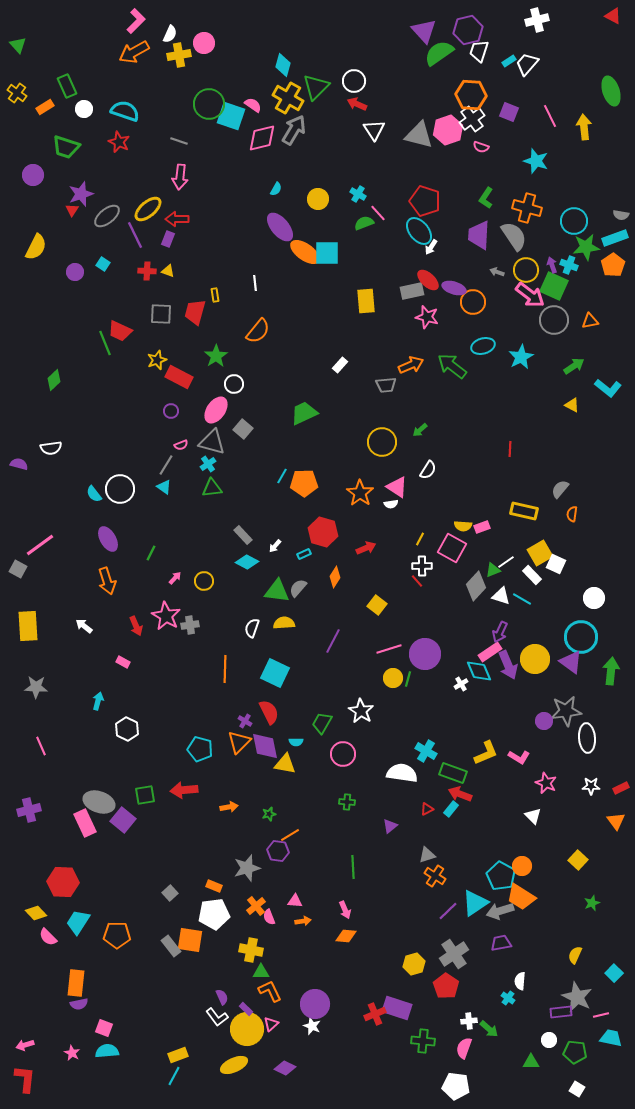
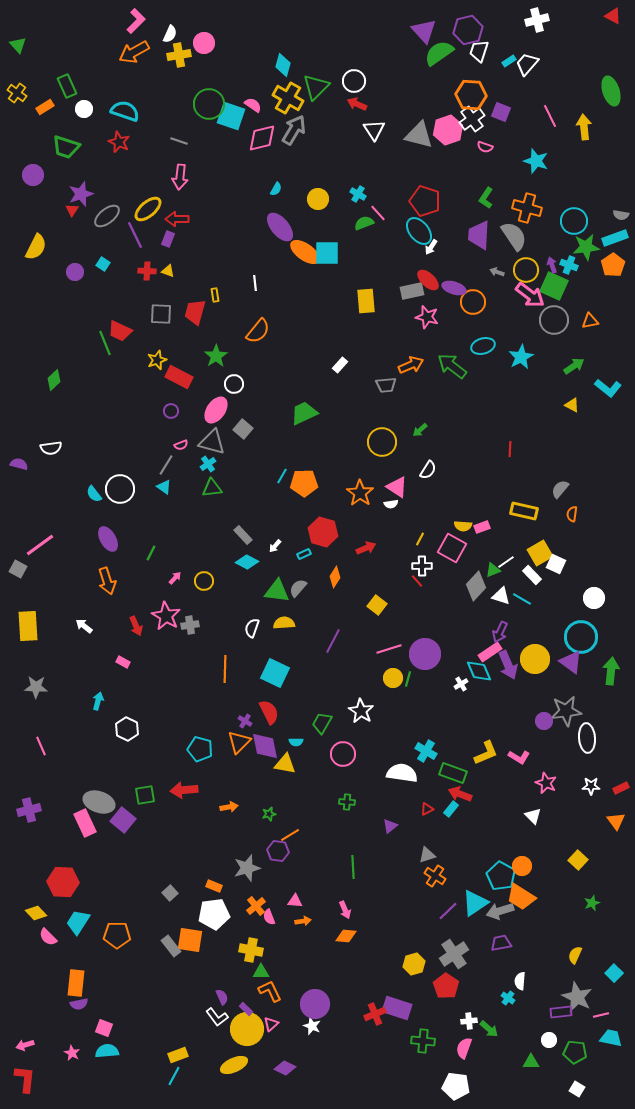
purple square at (509, 112): moved 8 px left
pink semicircle at (481, 147): moved 4 px right
